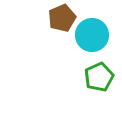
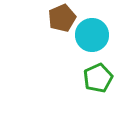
green pentagon: moved 1 px left, 1 px down
